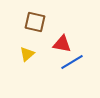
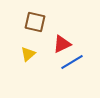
red triangle: rotated 36 degrees counterclockwise
yellow triangle: moved 1 px right
